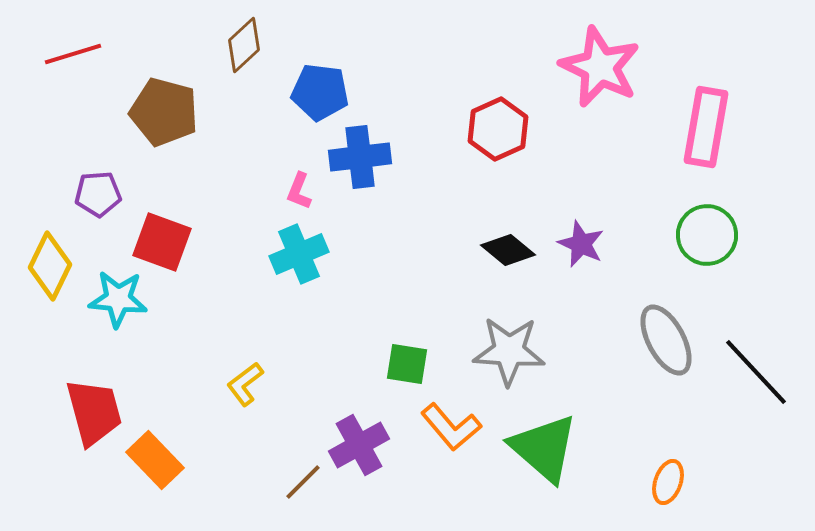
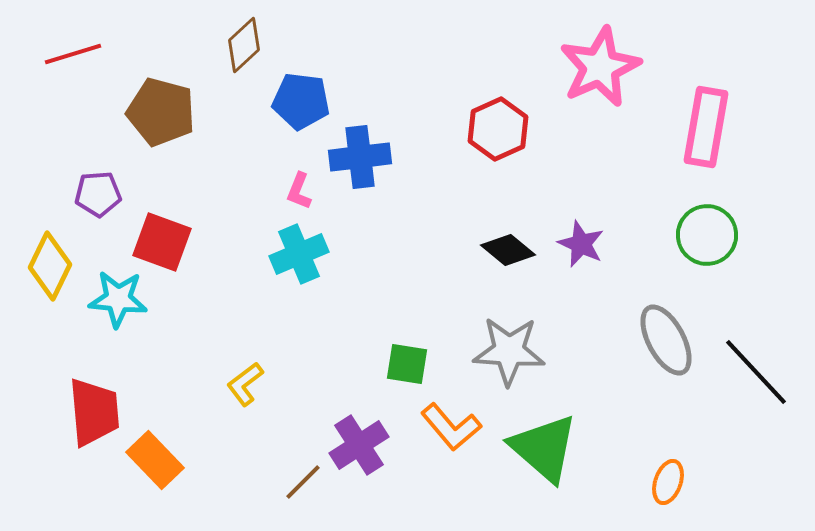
pink star: rotated 22 degrees clockwise
blue pentagon: moved 19 px left, 9 px down
brown pentagon: moved 3 px left
red trapezoid: rotated 10 degrees clockwise
purple cross: rotated 4 degrees counterclockwise
